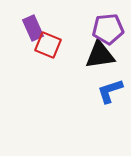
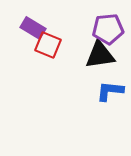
purple rectangle: rotated 35 degrees counterclockwise
blue L-shape: rotated 24 degrees clockwise
